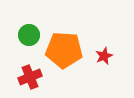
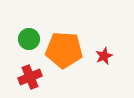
green circle: moved 4 px down
